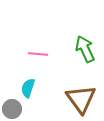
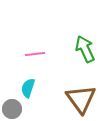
pink line: moved 3 px left; rotated 12 degrees counterclockwise
